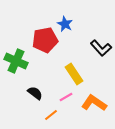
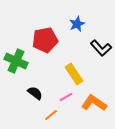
blue star: moved 12 px right; rotated 21 degrees clockwise
